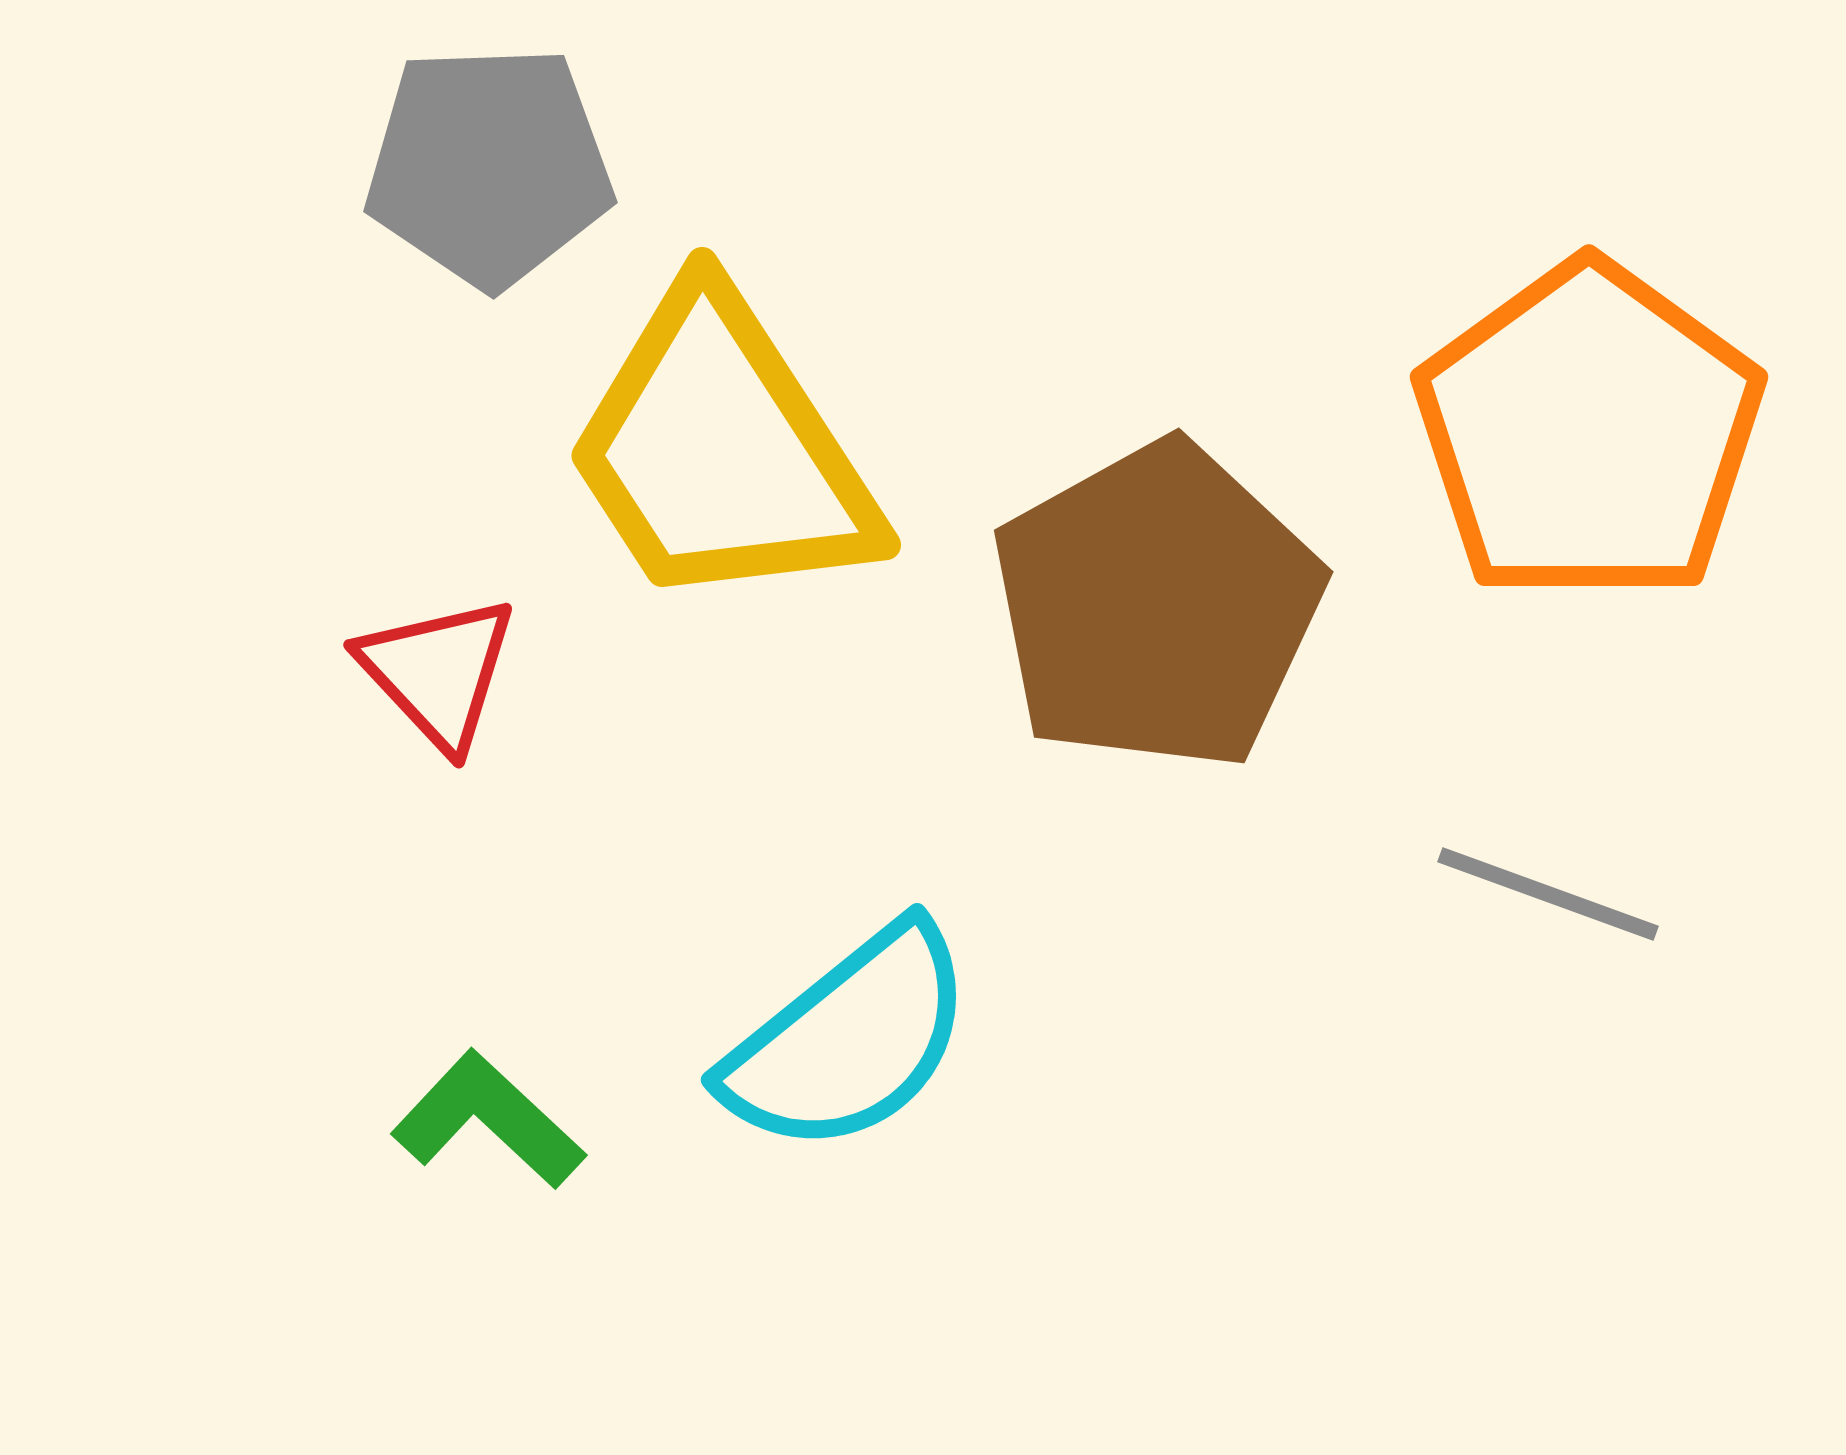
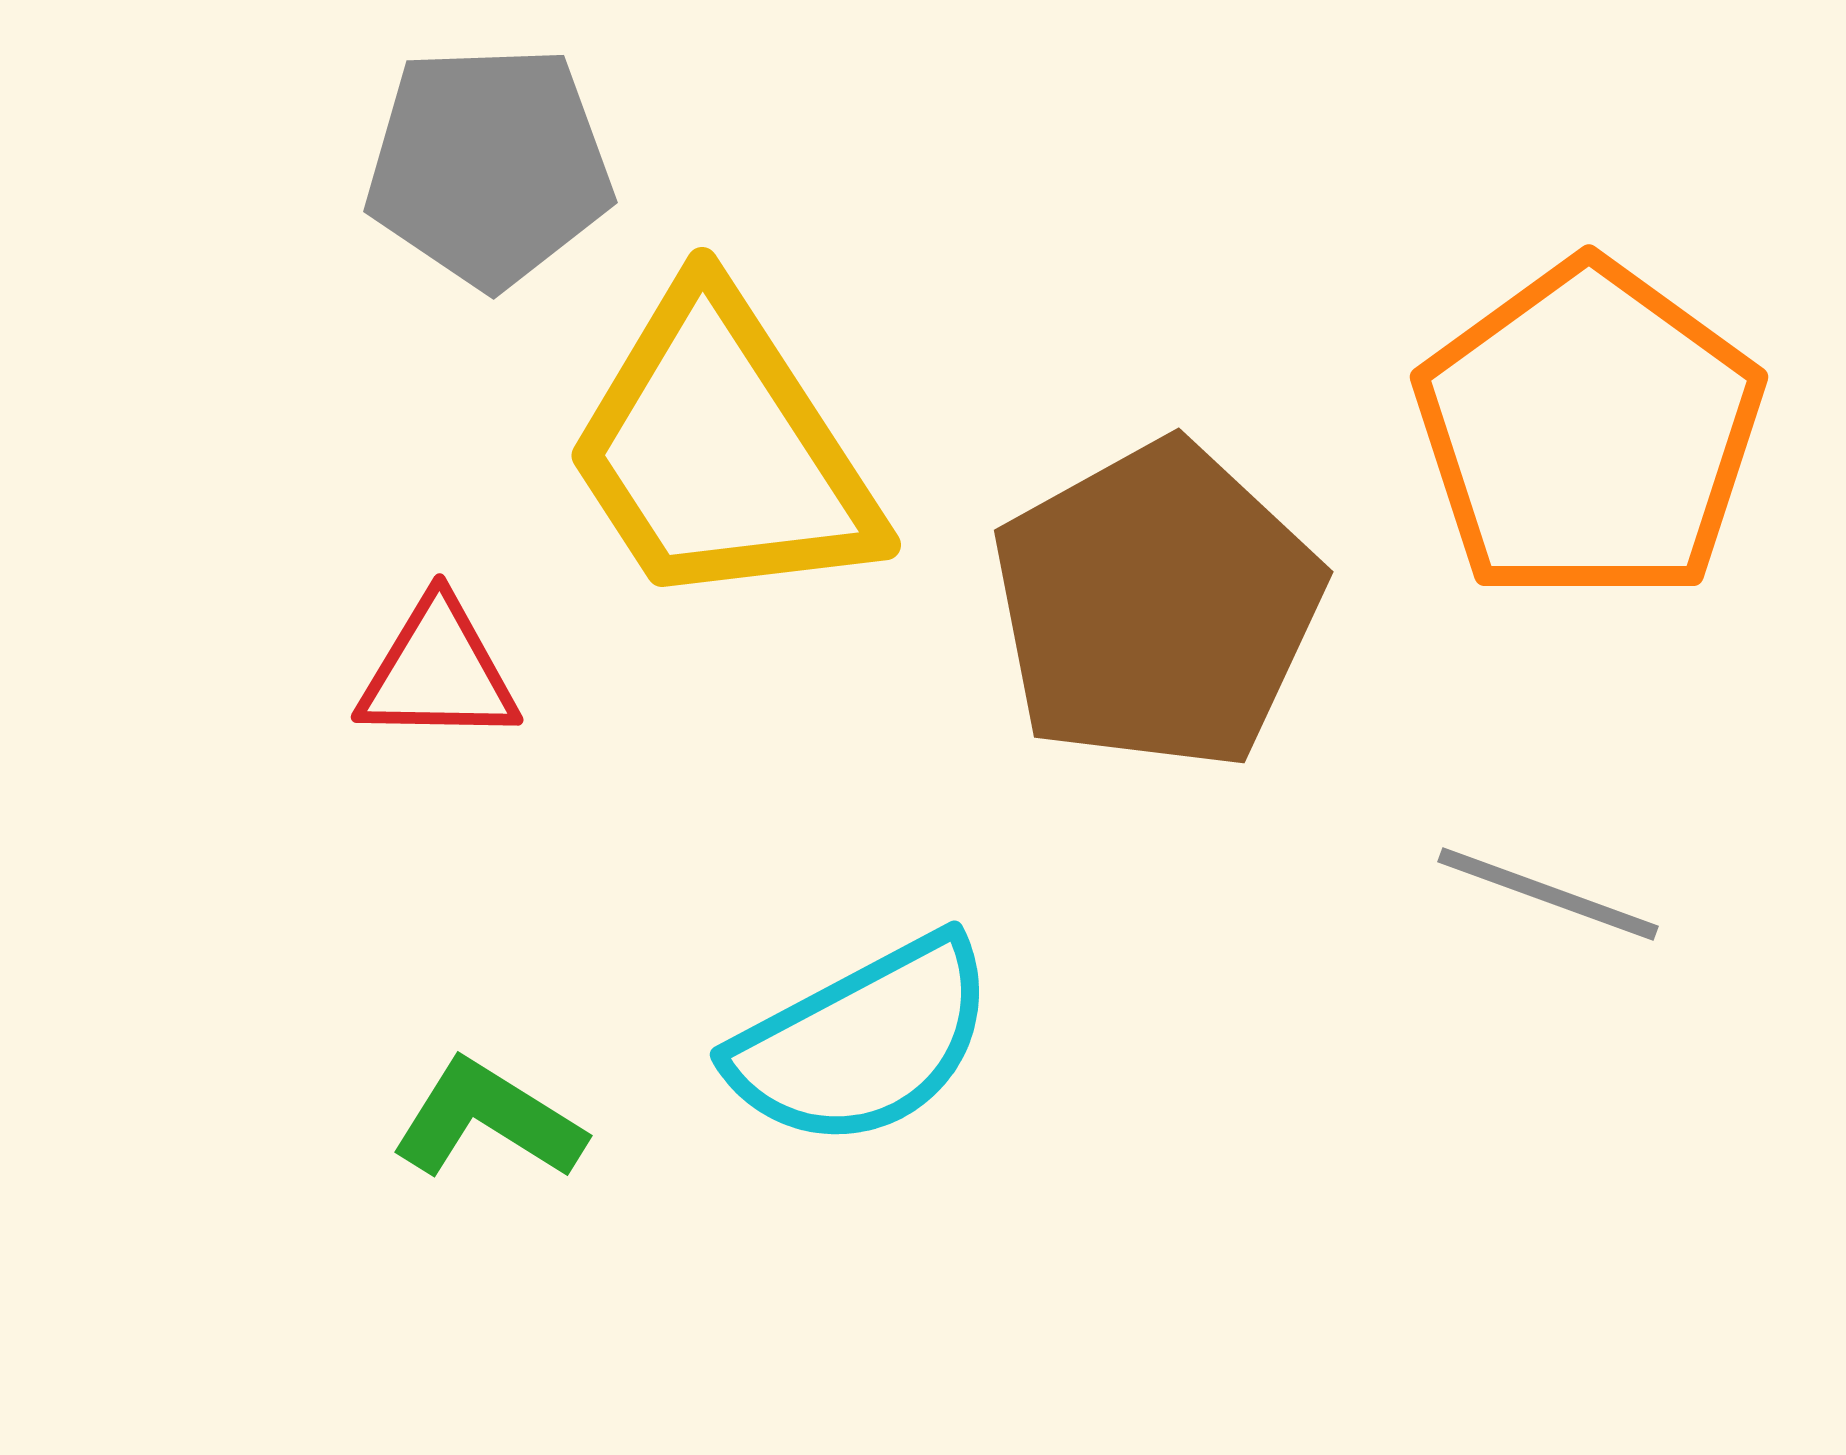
red triangle: rotated 46 degrees counterclockwise
cyan semicircle: moved 14 px right, 2 px down; rotated 11 degrees clockwise
green L-shape: rotated 11 degrees counterclockwise
